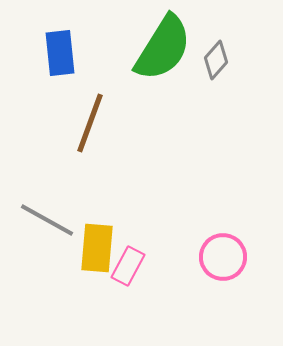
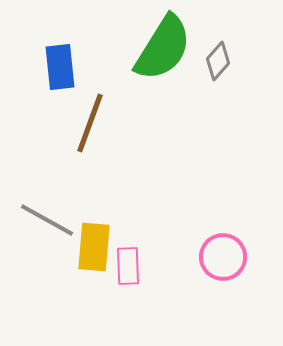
blue rectangle: moved 14 px down
gray diamond: moved 2 px right, 1 px down
yellow rectangle: moved 3 px left, 1 px up
pink rectangle: rotated 30 degrees counterclockwise
